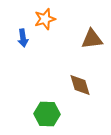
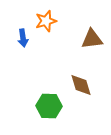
orange star: moved 1 px right, 2 px down
brown diamond: moved 1 px right
green hexagon: moved 2 px right, 8 px up
